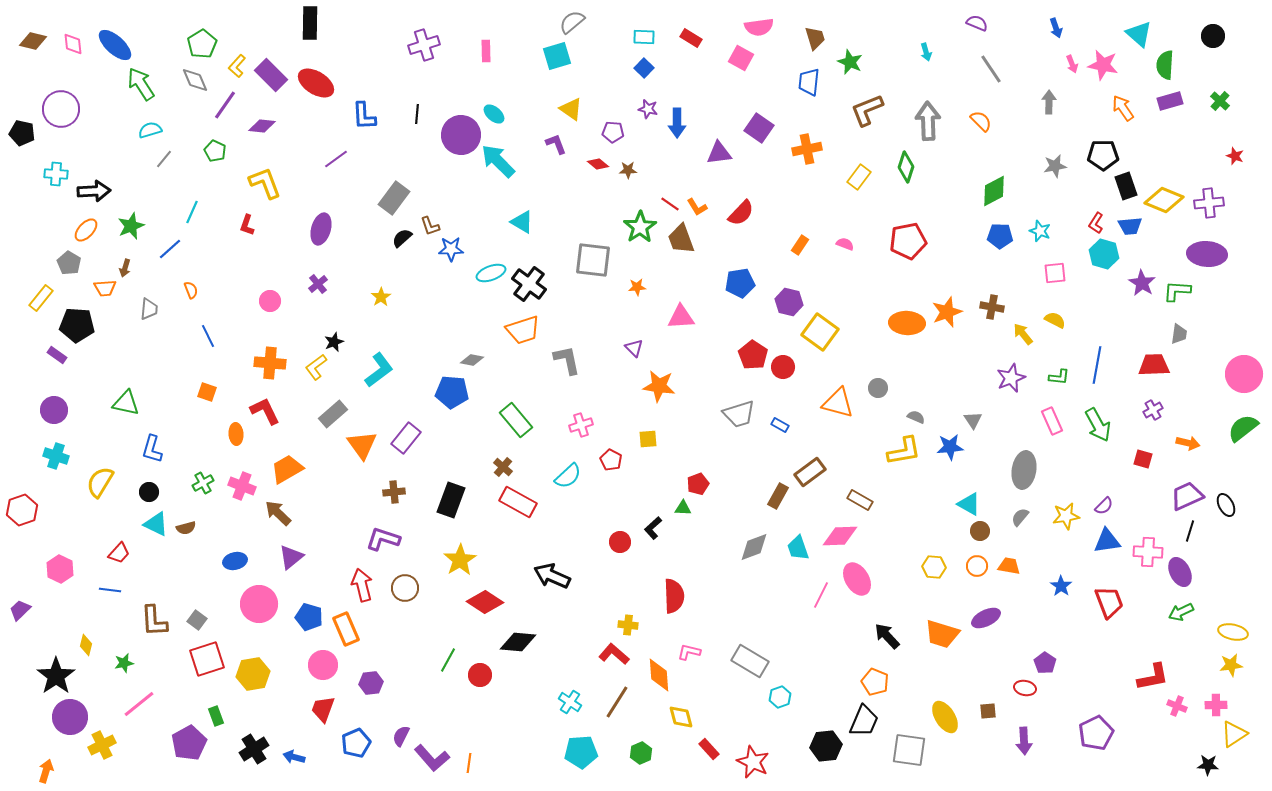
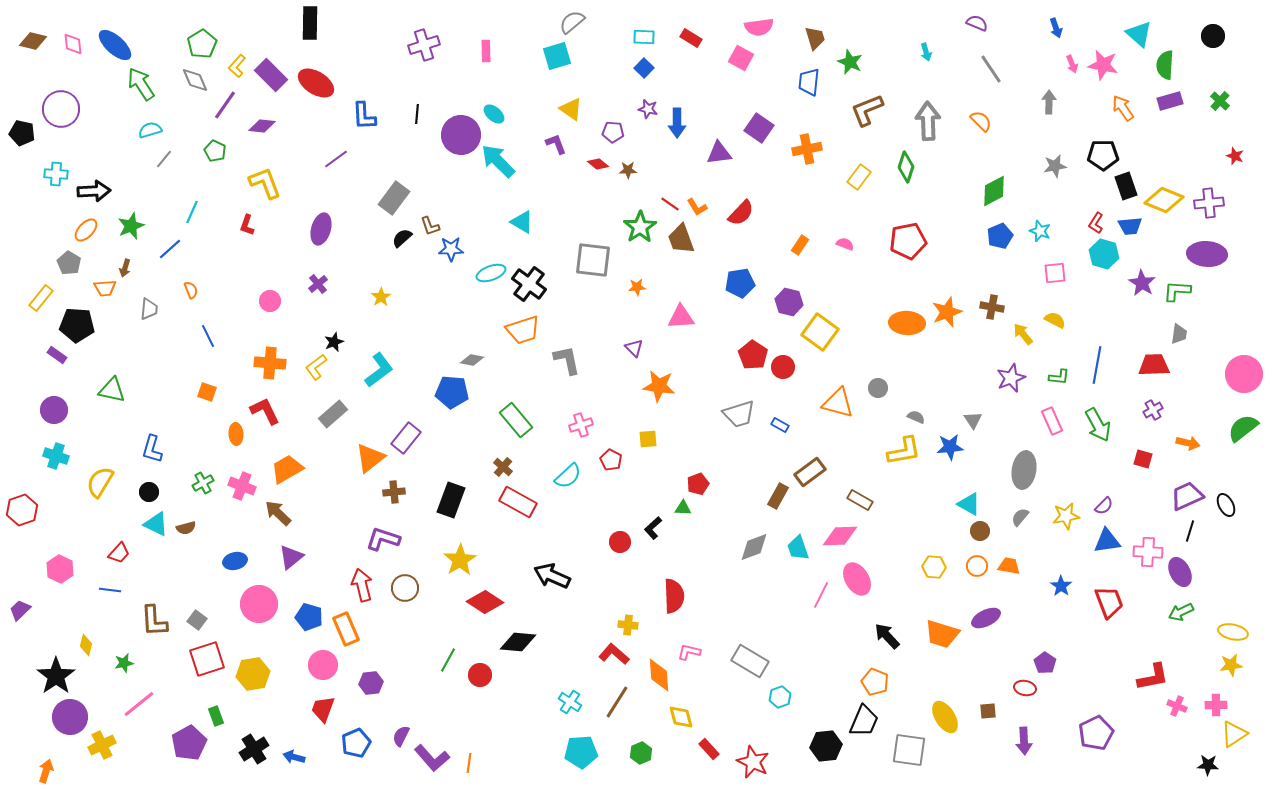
blue pentagon at (1000, 236): rotated 25 degrees counterclockwise
green triangle at (126, 403): moved 14 px left, 13 px up
orange triangle at (362, 445): moved 8 px right, 13 px down; rotated 28 degrees clockwise
